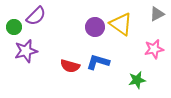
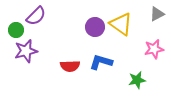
green circle: moved 2 px right, 3 px down
blue L-shape: moved 3 px right
red semicircle: rotated 18 degrees counterclockwise
